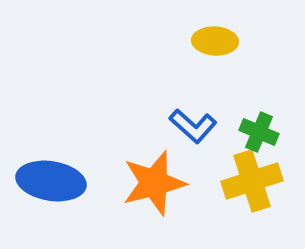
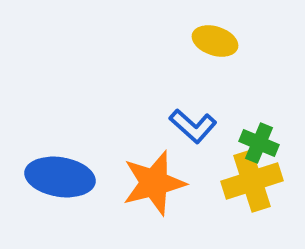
yellow ellipse: rotated 15 degrees clockwise
green cross: moved 11 px down
blue ellipse: moved 9 px right, 4 px up
